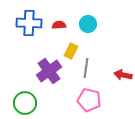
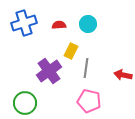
blue cross: moved 5 px left; rotated 20 degrees counterclockwise
pink pentagon: moved 1 px down
